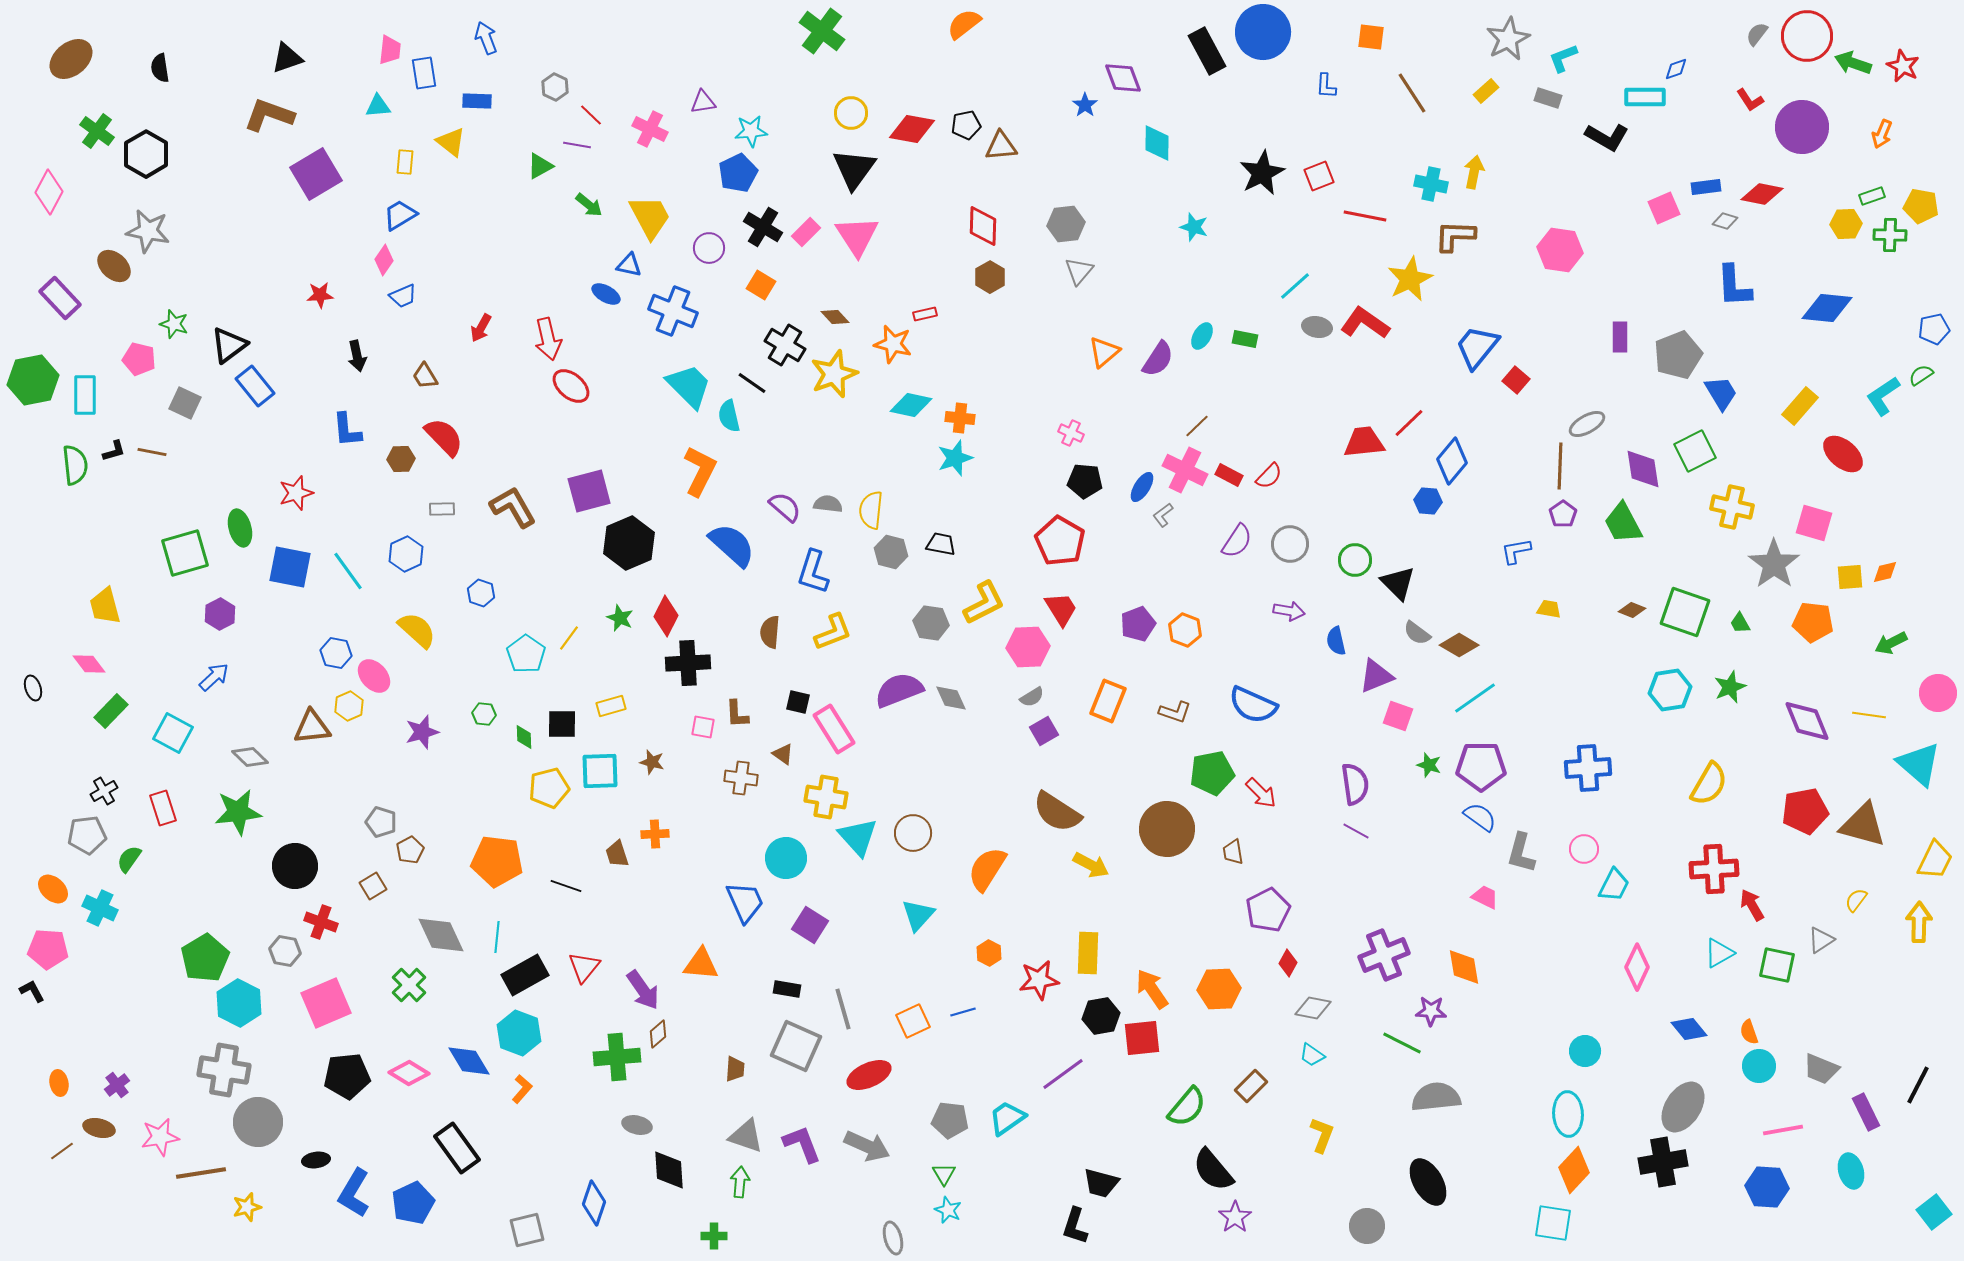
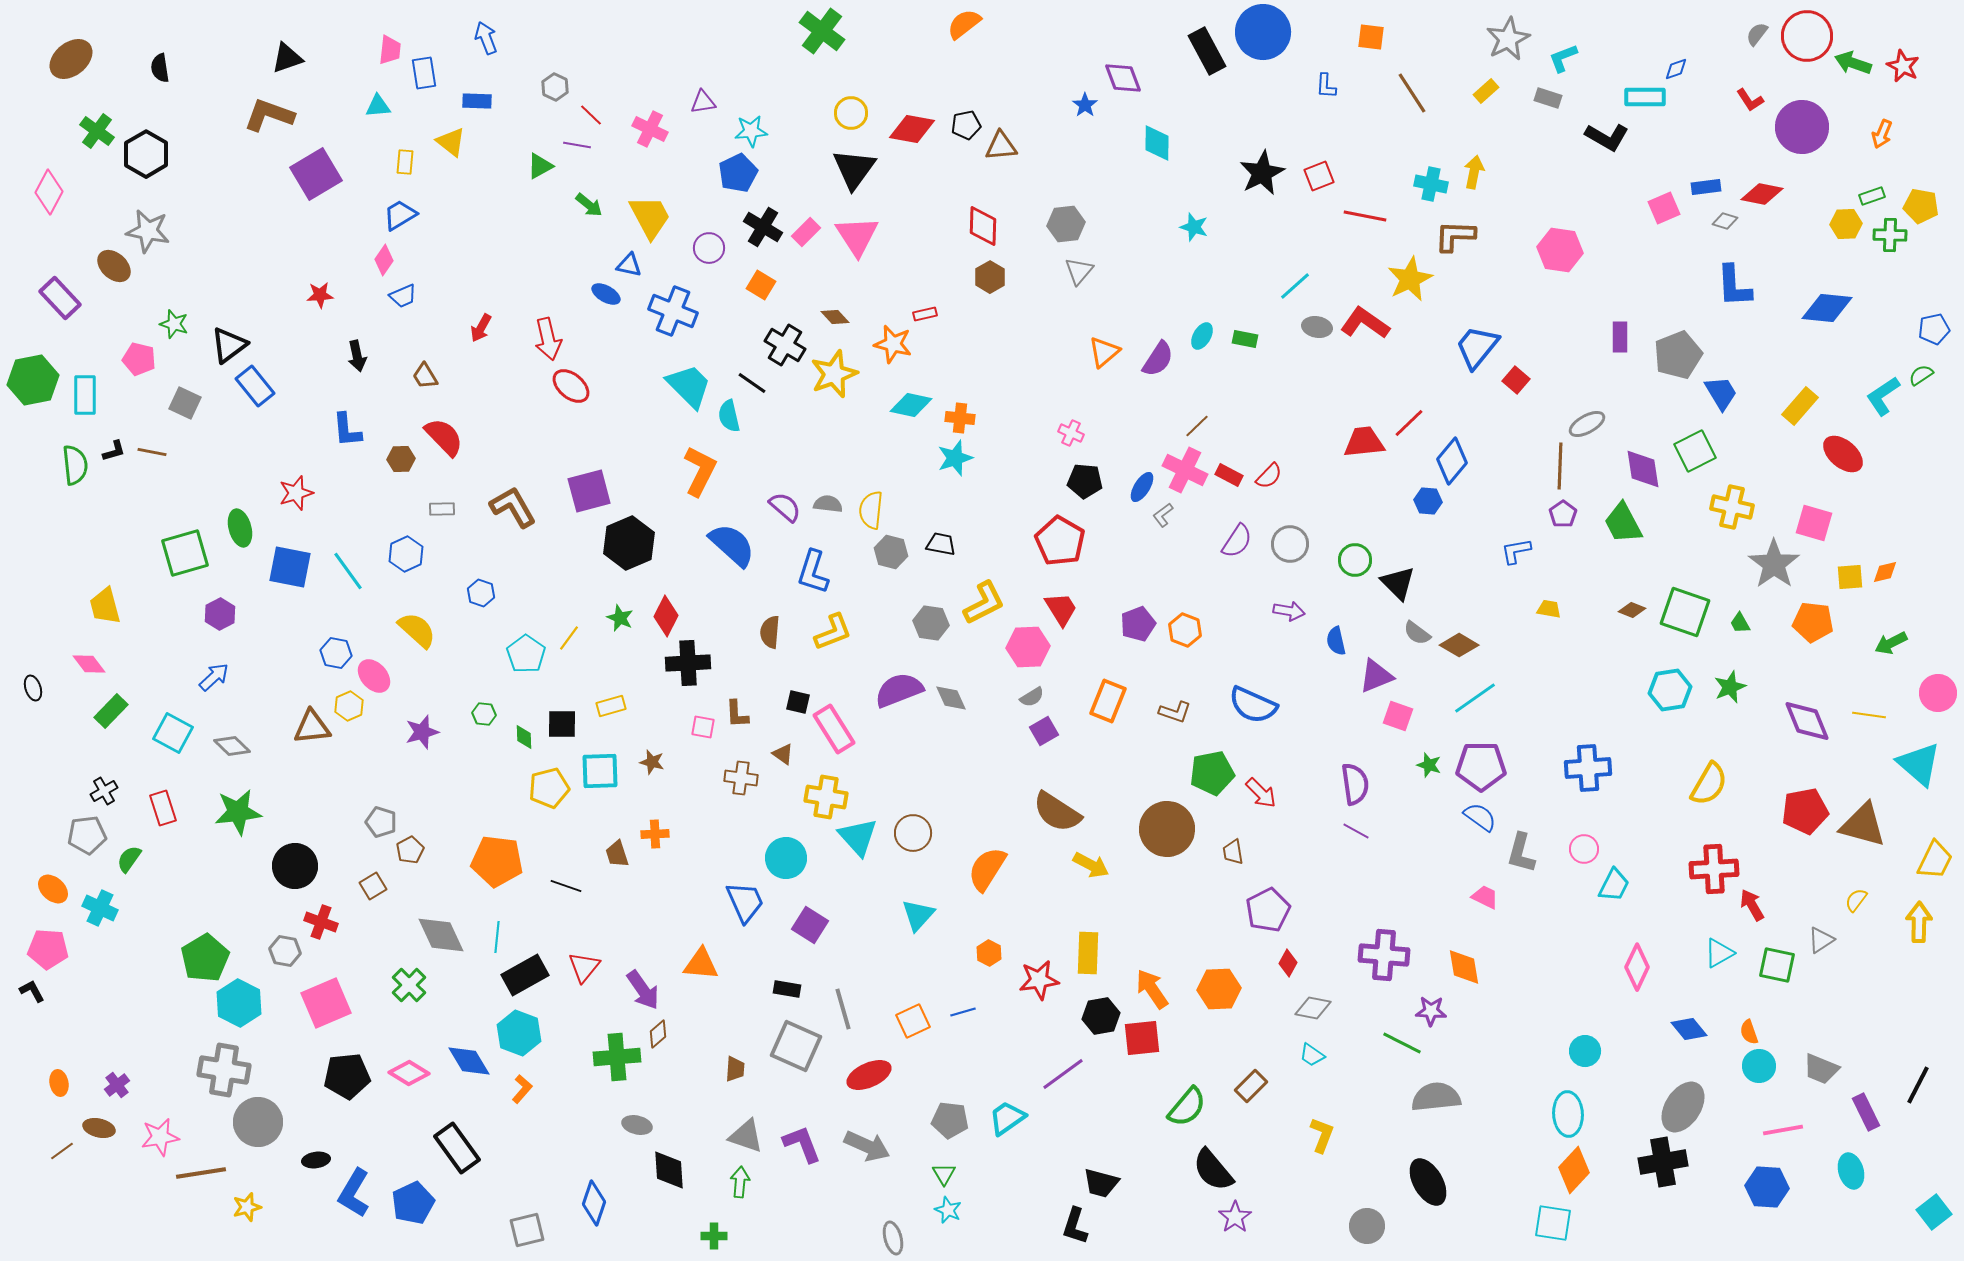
gray diamond at (250, 757): moved 18 px left, 11 px up
purple cross at (1384, 955): rotated 27 degrees clockwise
